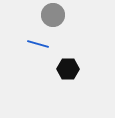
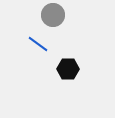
blue line: rotated 20 degrees clockwise
